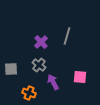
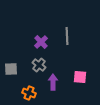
gray line: rotated 18 degrees counterclockwise
purple arrow: rotated 28 degrees clockwise
